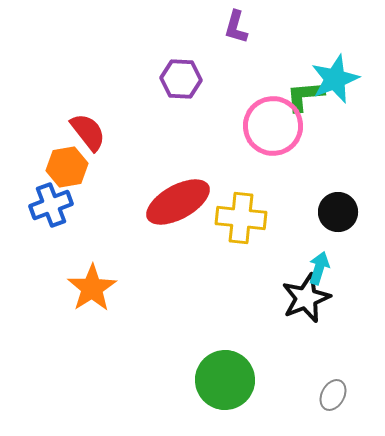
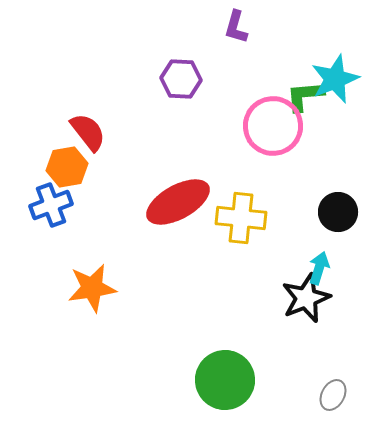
orange star: rotated 24 degrees clockwise
